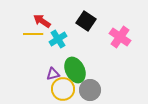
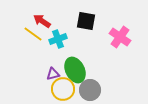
black square: rotated 24 degrees counterclockwise
yellow line: rotated 36 degrees clockwise
cyan cross: rotated 12 degrees clockwise
